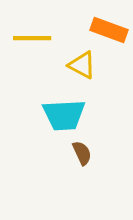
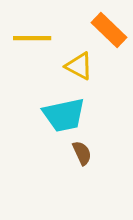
orange rectangle: rotated 24 degrees clockwise
yellow triangle: moved 3 px left, 1 px down
cyan trapezoid: rotated 9 degrees counterclockwise
